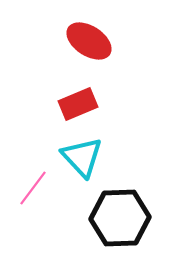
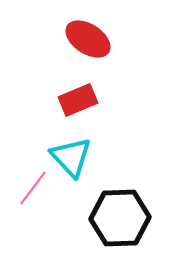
red ellipse: moved 1 px left, 2 px up
red rectangle: moved 4 px up
cyan triangle: moved 11 px left
